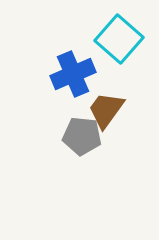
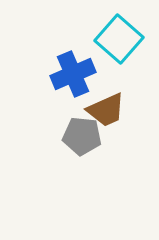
brown trapezoid: rotated 150 degrees counterclockwise
